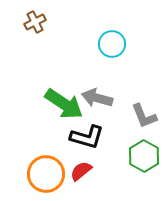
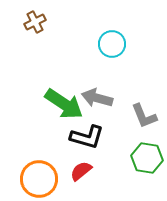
green hexagon: moved 3 px right, 2 px down; rotated 20 degrees counterclockwise
orange circle: moved 7 px left, 5 px down
